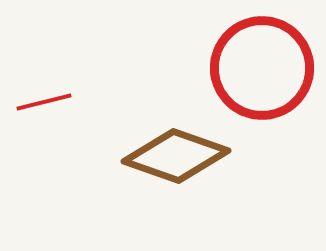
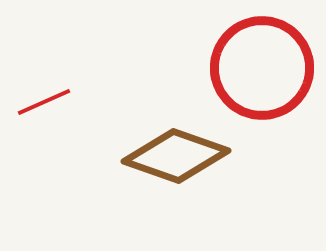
red line: rotated 10 degrees counterclockwise
